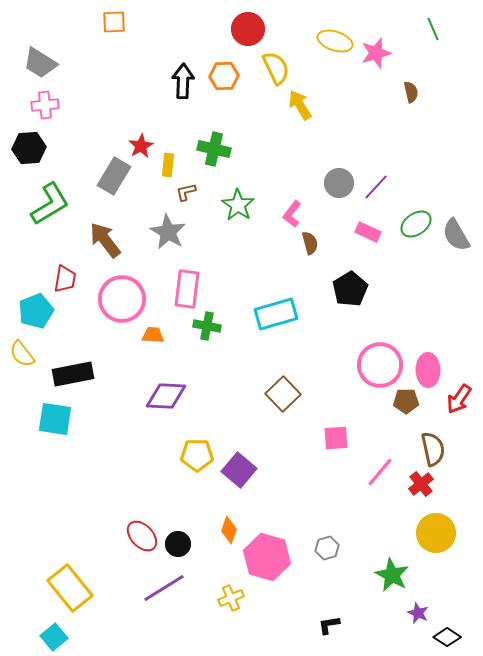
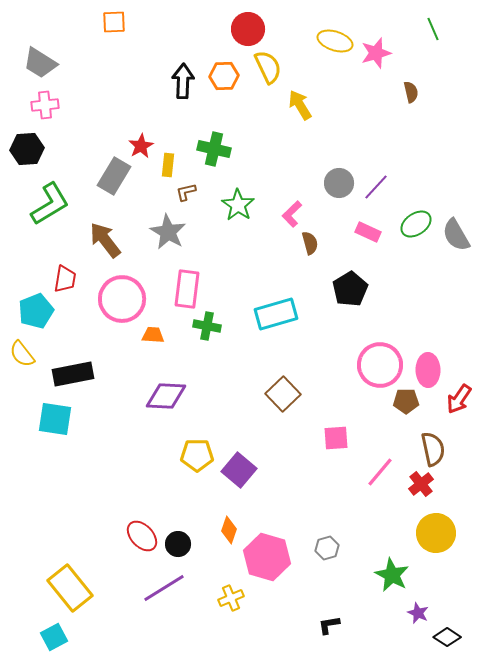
yellow semicircle at (276, 68): moved 8 px left, 1 px up
black hexagon at (29, 148): moved 2 px left, 1 px down
pink L-shape at (292, 214): rotated 8 degrees clockwise
cyan square at (54, 637): rotated 12 degrees clockwise
